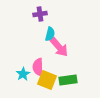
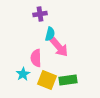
pink semicircle: moved 2 px left, 9 px up
